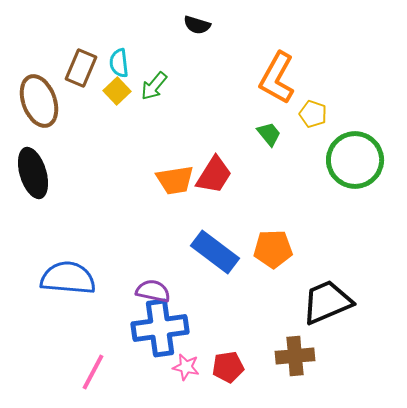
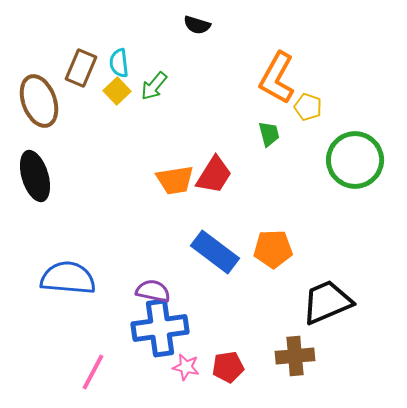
yellow pentagon: moved 5 px left, 7 px up
green trapezoid: rotated 24 degrees clockwise
black ellipse: moved 2 px right, 3 px down
